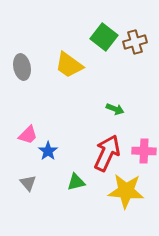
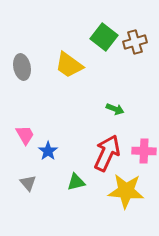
pink trapezoid: moved 3 px left; rotated 75 degrees counterclockwise
